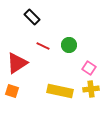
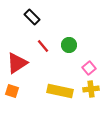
red line: rotated 24 degrees clockwise
pink square: rotated 16 degrees clockwise
